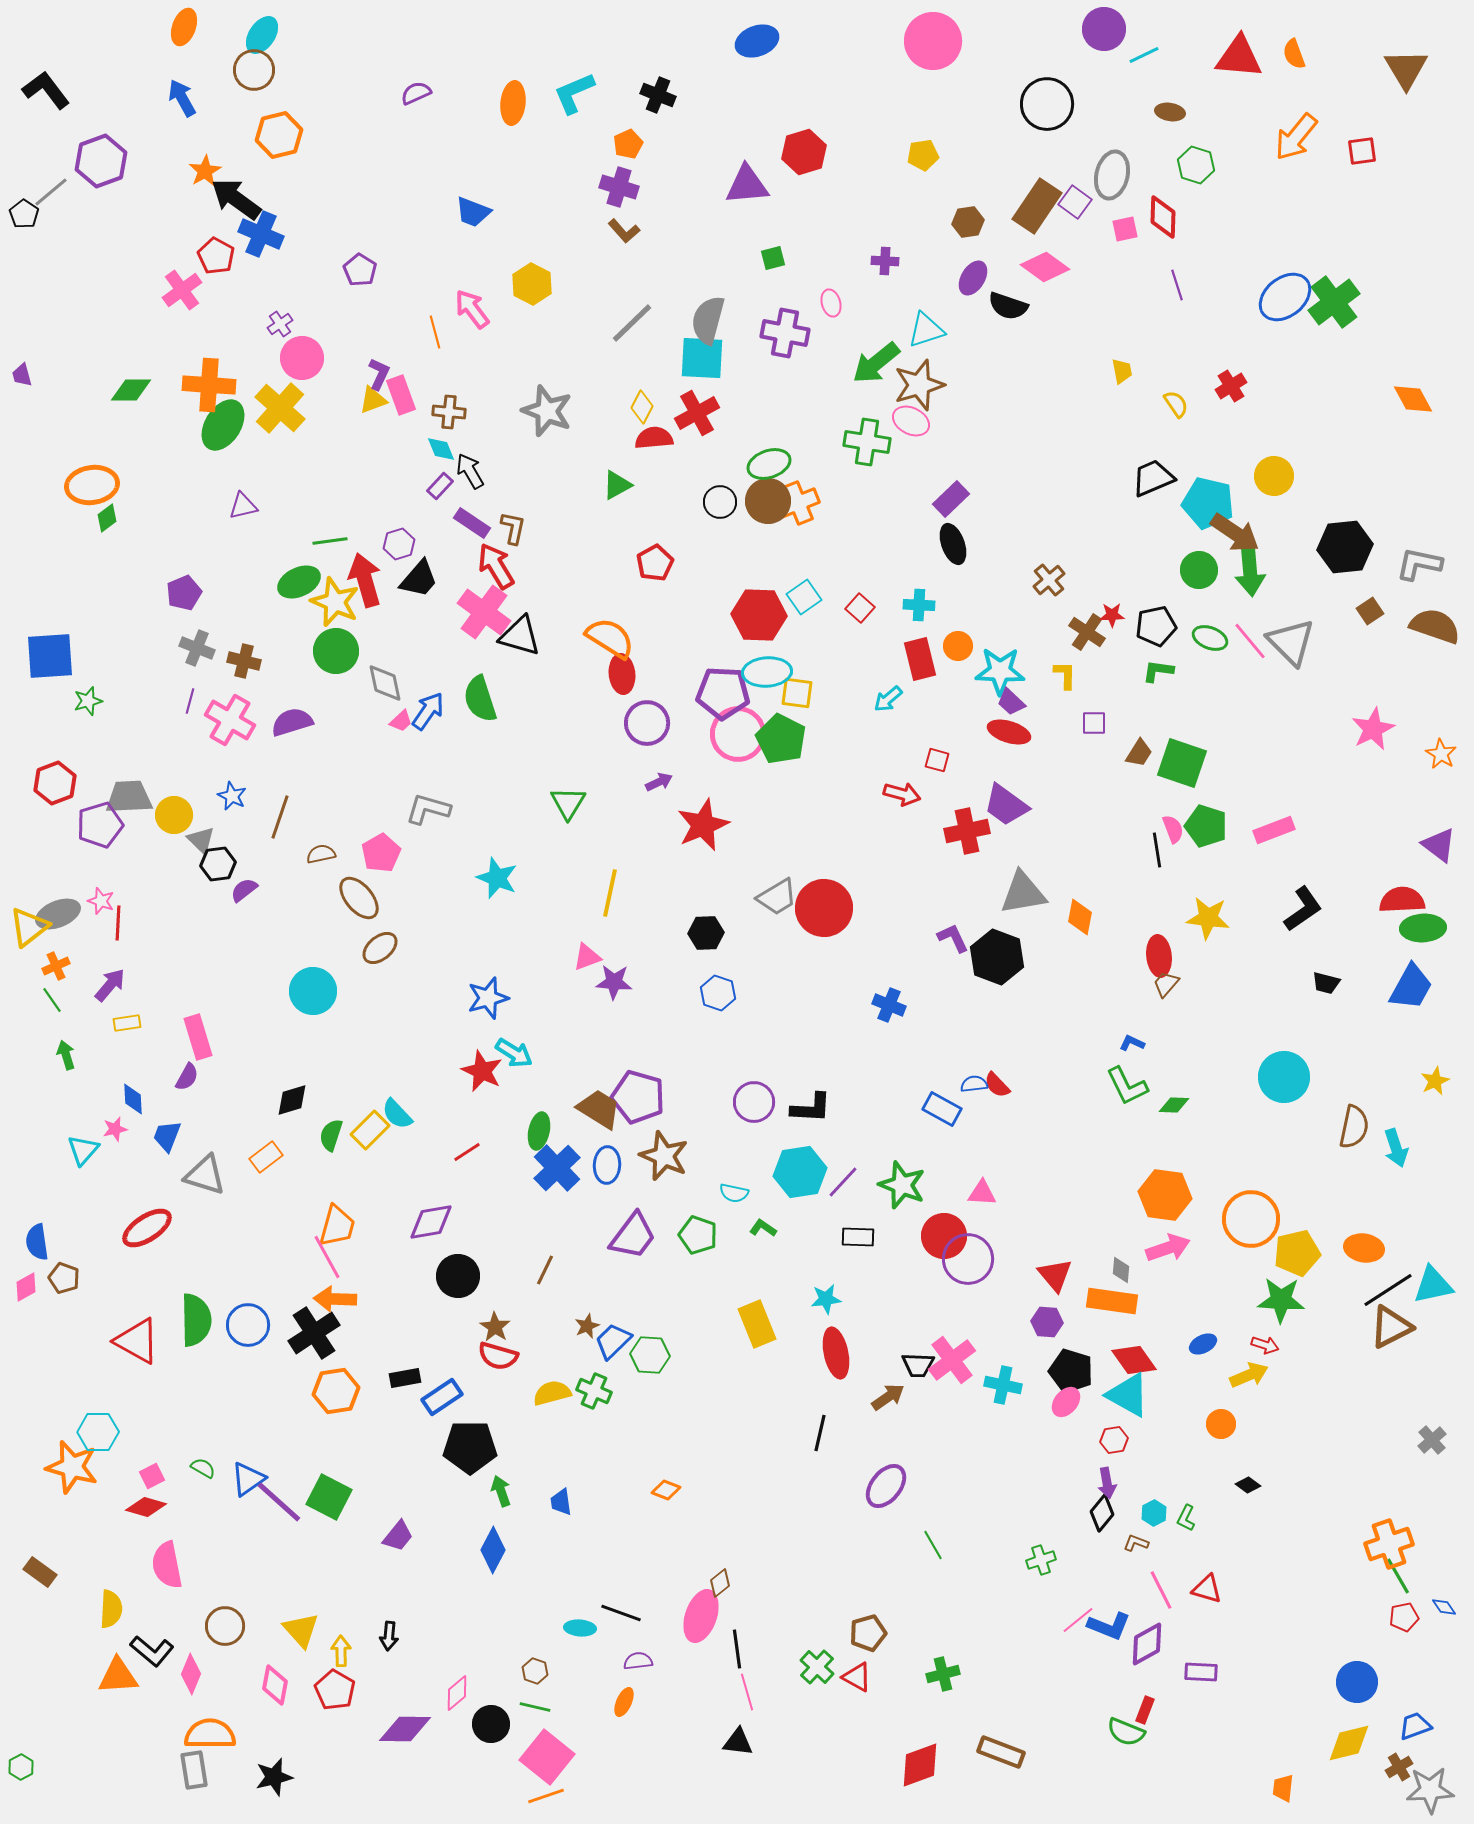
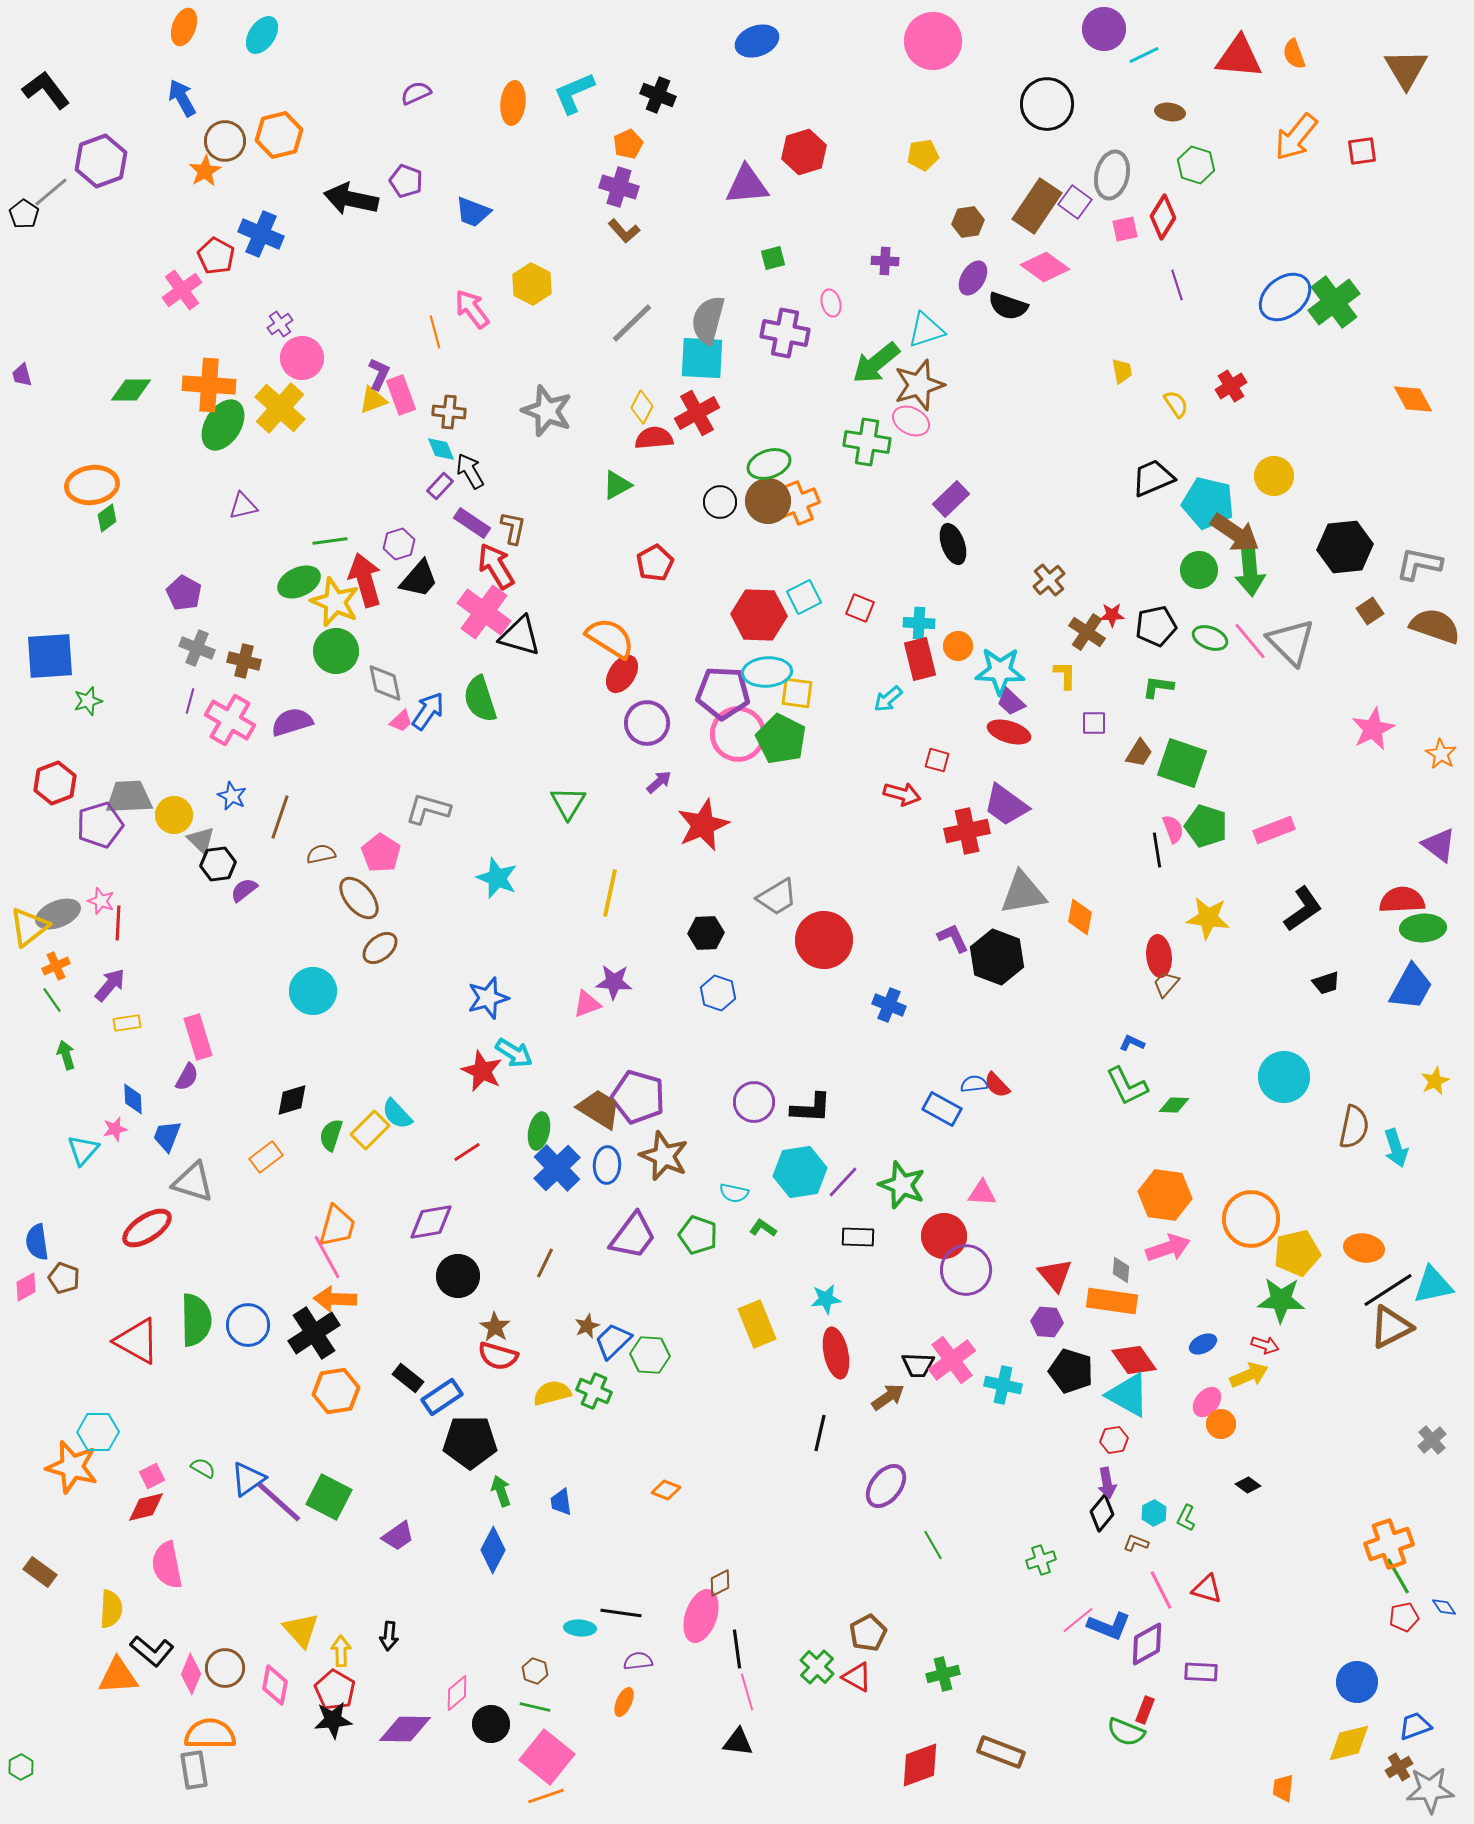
brown circle at (254, 70): moved 29 px left, 71 px down
black arrow at (236, 199): moved 115 px right; rotated 24 degrees counterclockwise
red diamond at (1163, 217): rotated 30 degrees clockwise
purple pentagon at (360, 270): moved 46 px right, 89 px up; rotated 12 degrees counterclockwise
purple pentagon at (184, 593): rotated 20 degrees counterclockwise
cyan square at (804, 597): rotated 8 degrees clockwise
cyan cross at (919, 605): moved 18 px down
red square at (860, 608): rotated 20 degrees counterclockwise
green L-shape at (1158, 671): moved 16 px down
red ellipse at (622, 674): rotated 39 degrees clockwise
purple arrow at (659, 782): rotated 16 degrees counterclockwise
pink pentagon at (381, 853): rotated 9 degrees counterclockwise
red circle at (824, 908): moved 32 px down
pink triangle at (587, 957): moved 47 px down
black trapezoid at (1326, 983): rotated 32 degrees counterclockwise
gray triangle at (205, 1175): moved 12 px left, 7 px down
purple circle at (968, 1259): moved 2 px left, 11 px down
brown line at (545, 1270): moved 7 px up
black rectangle at (405, 1378): moved 3 px right; rotated 48 degrees clockwise
pink ellipse at (1066, 1402): moved 141 px right
black pentagon at (470, 1447): moved 5 px up
red diamond at (146, 1507): rotated 30 degrees counterclockwise
purple trapezoid at (398, 1536): rotated 16 degrees clockwise
brown diamond at (720, 1583): rotated 12 degrees clockwise
black line at (621, 1613): rotated 12 degrees counterclockwise
brown circle at (225, 1626): moved 42 px down
brown pentagon at (868, 1633): rotated 12 degrees counterclockwise
black star at (274, 1777): moved 59 px right, 57 px up; rotated 9 degrees clockwise
